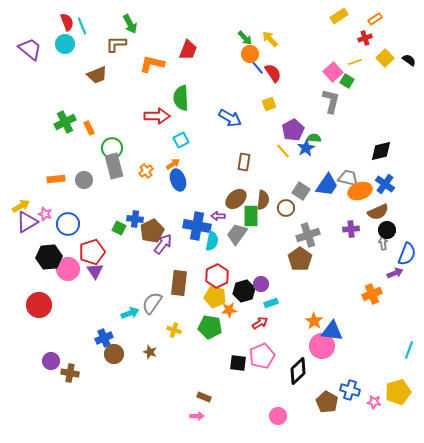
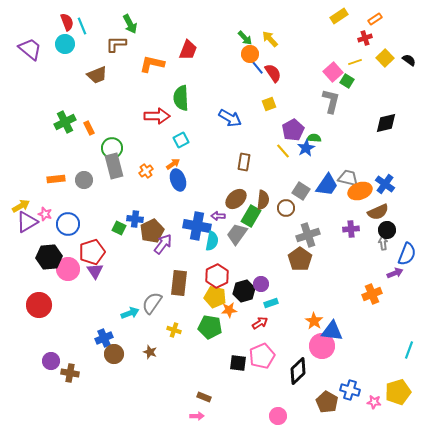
black diamond at (381, 151): moved 5 px right, 28 px up
green rectangle at (251, 216): rotated 30 degrees clockwise
